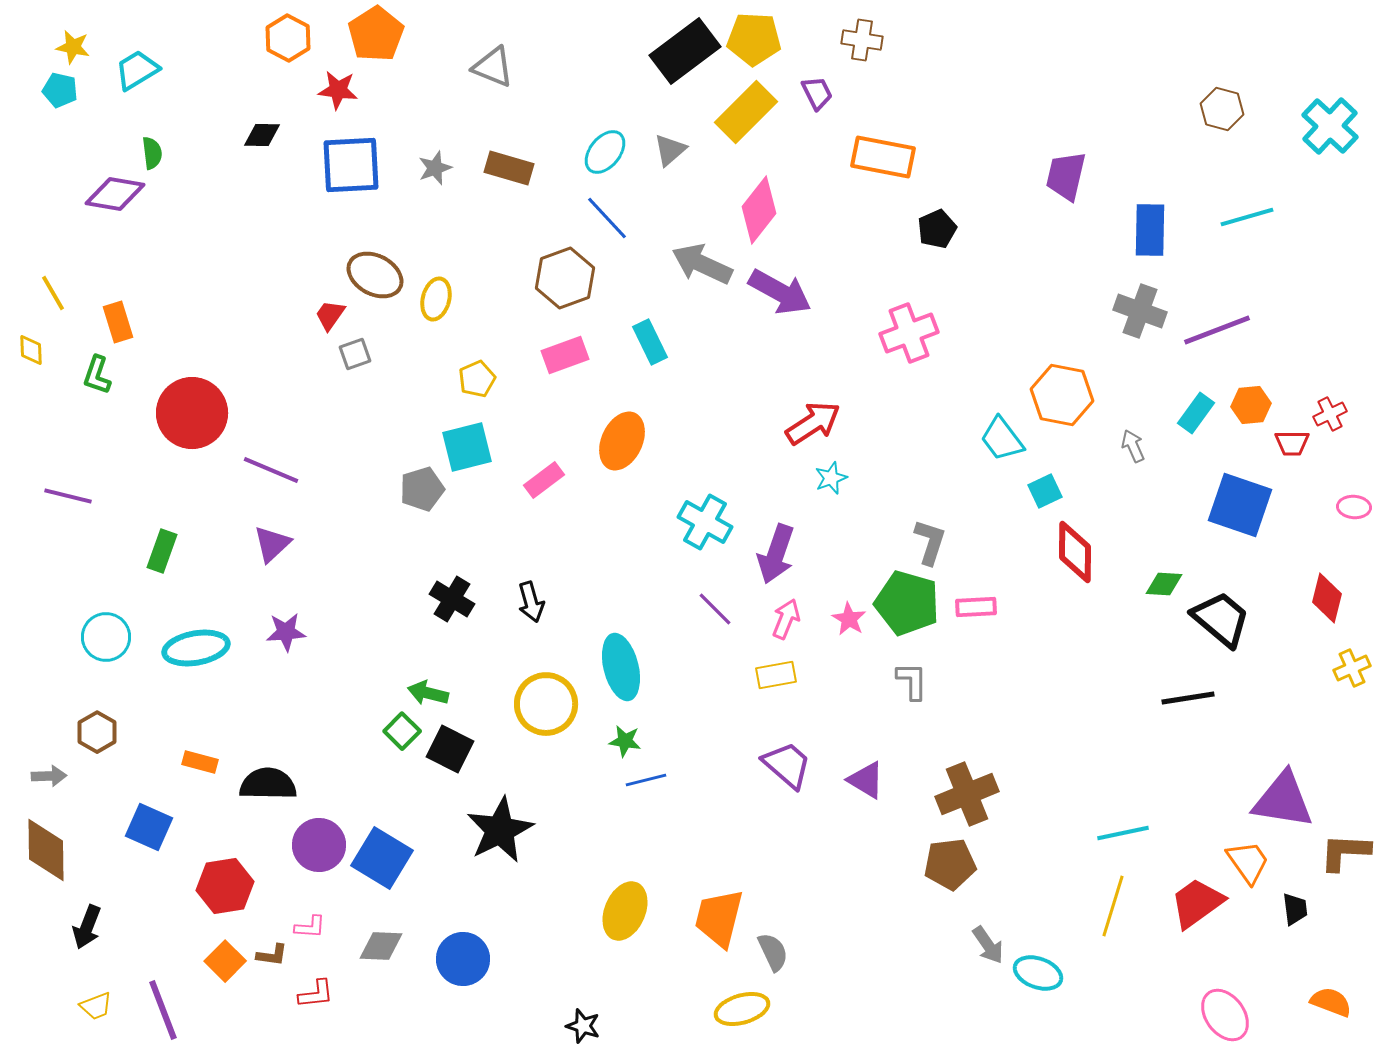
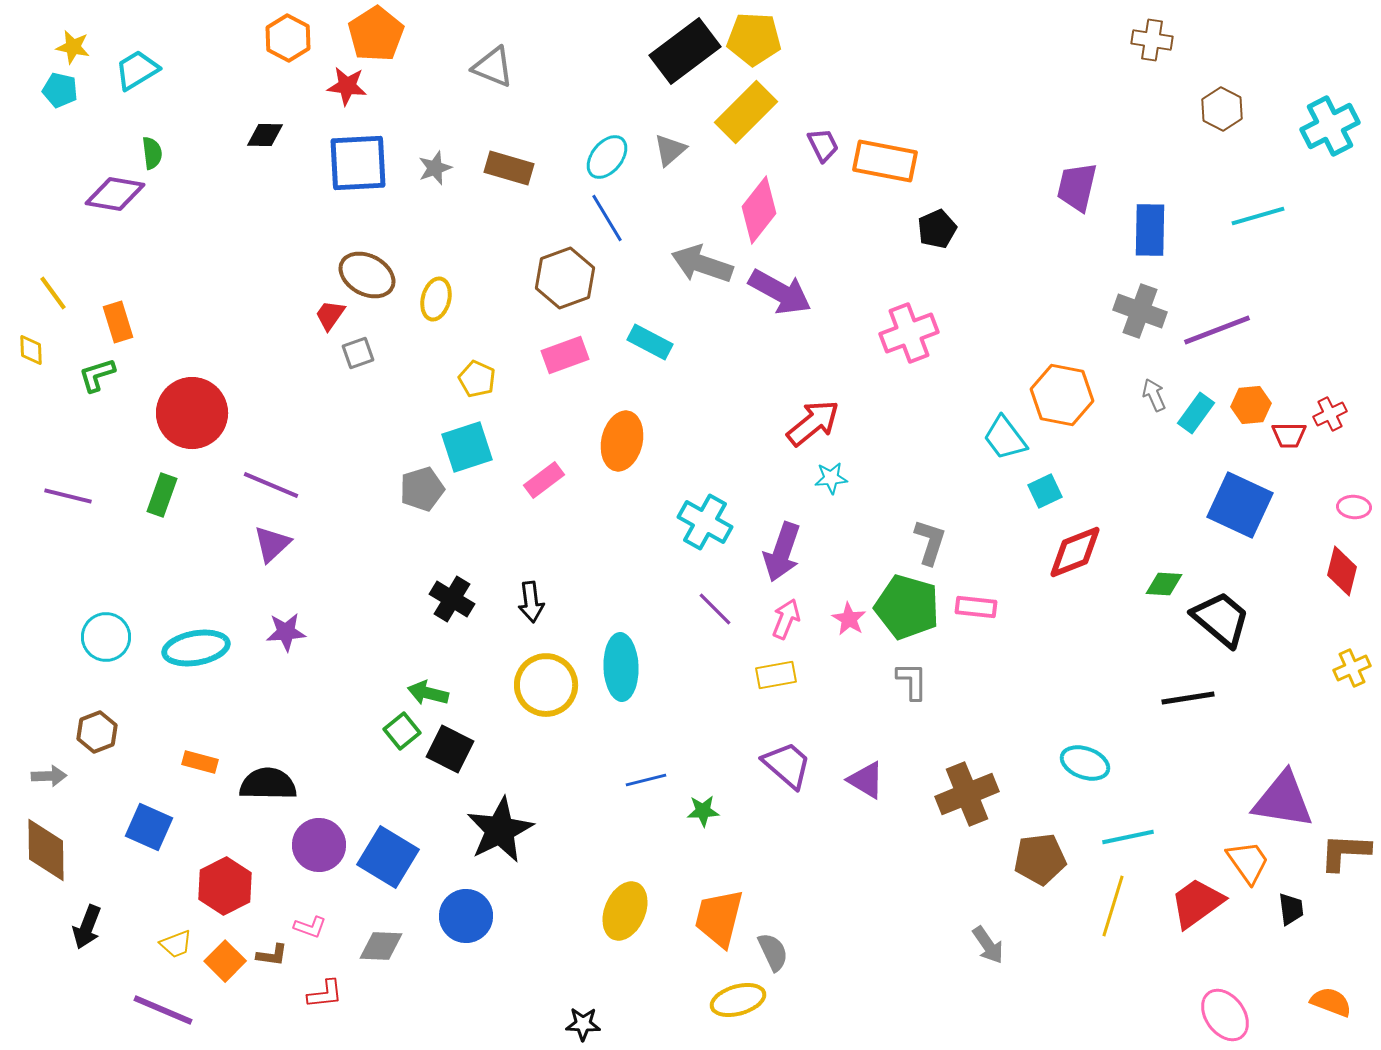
brown cross at (862, 40): moved 290 px right
red star at (338, 90): moved 9 px right, 4 px up
purple trapezoid at (817, 93): moved 6 px right, 52 px down
brown hexagon at (1222, 109): rotated 12 degrees clockwise
cyan cross at (1330, 126): rotated 20 degrees clockwise
black diamond at (262, 135): moved 3 px right
cyan ellipse at (605, 152): moved 2 px right, 5 px down
orange rectangle at (883, 157): moved 2 px right, 4 px down
blue square at (351, 165): moved 7 px right, 2 px up
purple trapezoid at (1066, 176): moved 11 px right, 11 px down
cyan line at (1247, 217): moved 11 px right, 1 px up
blue line at (607, 218): rotated 12 degrees clockwise
gray arrow at (702, 264): rotated 6 degrees counterclockwise
brown ellipse at (375, 275): moved 8 px left
yellow line at (53, 293): rotated 6 degrees counterclockwise
cyan rectangle at (650, 342): rotated 36 degrees counterclockwise
gray square at (355, 354): moved 3 px right, 1 px up
green L-shape at (97, 375): rotated 54 degrees clockwise
yellow pentagon at (477, 379): rotated 24 degrees counterclockwise
red arrow at (813, 423): rotated 6 degrees counterclockwise
cyan trapezoid at (1002, 439): moved 3 px right, 1 px up
orange ellipse at (622, 441): rotated 12 degrees counterclockwise
red trapezoid at (1292, 443): moved 3 px left, 8 px up
gray arrow at (1133, 446): moved 21 px right, 51 px up
cyan square at (467, 447): rotated 4 degrees counterclockwise
purple line at (271, 470): moved 15 px down
cyan star at (831, 478): rotated 16 degrees clockwise
blue square at (1240, 505): rotated 6 degrees clockwise
green rectangle at (162, 551): moved 56 px up
red diamond at (1075, 552): rotated 68 degrees clockwise
purple arrow at (776, 554): moved 6 px right, 2 px up
red diamond at (1327, 598): moved 15 px right, 27 px up
black arrow at (531, 602): rotated 9 degrees clockwise
green pentagon at (907, 603): moved 4 px down
pink rectangle at (976, 607): rotated 9 degrees clockwise
cyan ellipse at (621, 667): rotated 12 degrees clockwise
yellow circle at (546, 704): moved 19 px up
green square at (402, 731): rotated 6 degrees clockwise
brown hexagon at (97, 732): rotated 9 degrees clockwise
green star at (625, 741): moved 78 px right, 70 px down; rotated 12 degrees counterclockwise
cyan line at (1123, 833): moved 5 px right, 4 px down
blue square at (382, 858): moved 6 px right, 1 px up
brown pentagon at (950, 864): moved 90 px right, 5 px up
red hexagon at (225, 886): rotated 18 degrees counterclockwise
black trapezoid at (1295, 909): moved 4 px left
pink L-shape at (310, 927): rotated 16 degrees clockwise
blue circle at (463, 959): moved 3 px right, 43 px up
cyan ellipse at (1038, 973): moved 47 px right, 210 px up
red L-shape at (316, 994): moved 9 px right
yellow trapezoid at (96, 1006): moved 80 px right, 62 px up
yellow ellipse at (742, 1009): moved 4 px left, 9 px up
purple line at (163, 1010): rotated 46 degrees counterclockwise
black star at (583, 1026): moved 2 px up; rotated 16 degrees counterclockwise
